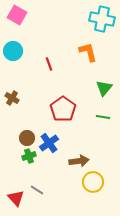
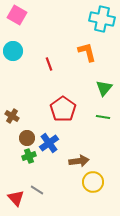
orange L-shape: moved 1 px left
brown cross: moved 18 px down
